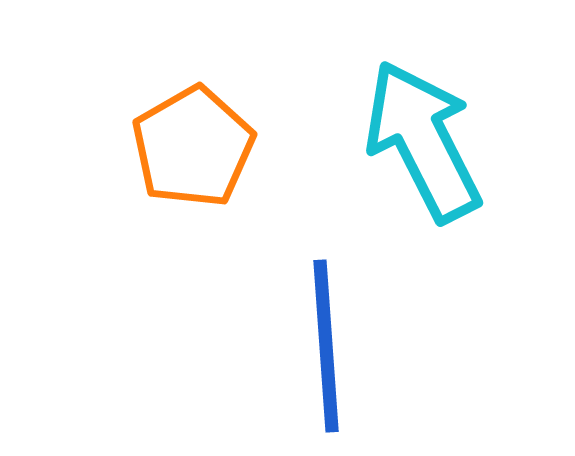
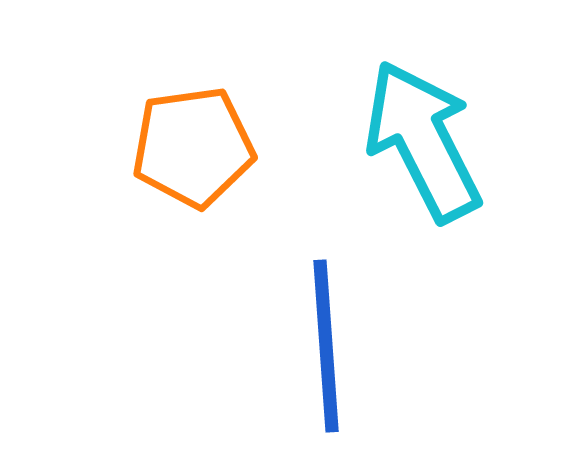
orange pentagon: rotated 22 degrees clockwise
